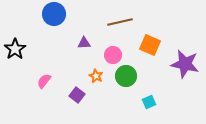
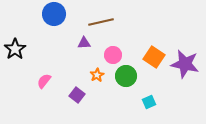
brown line: moved 19 px left
orange square: moved 4 px right, 12 px down; rotated 10 degrees clockwise
orange star: moved 1 px right, 1 px up; rotated 16 degrees clockwise
